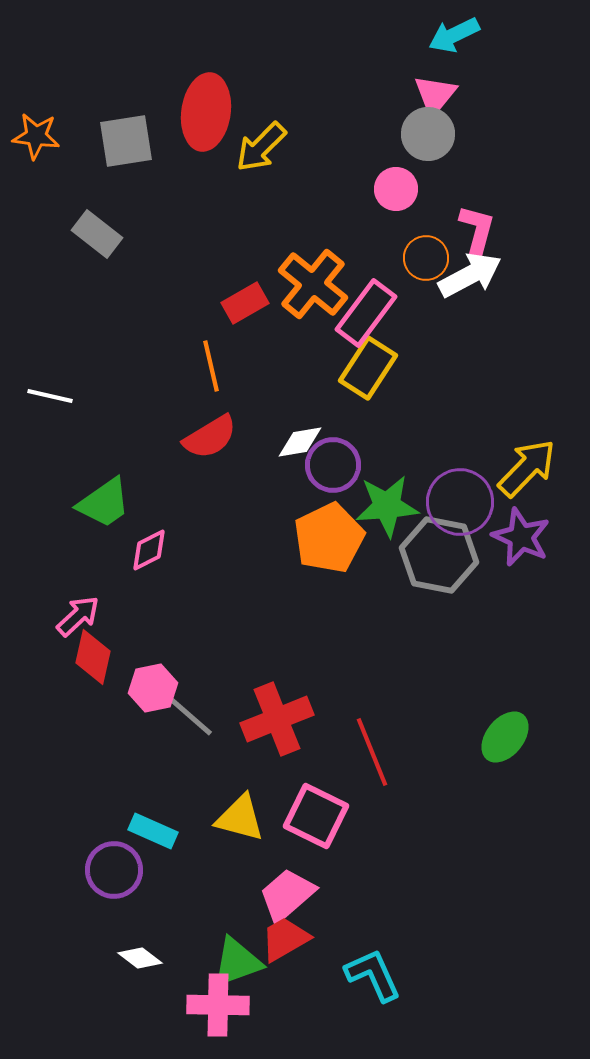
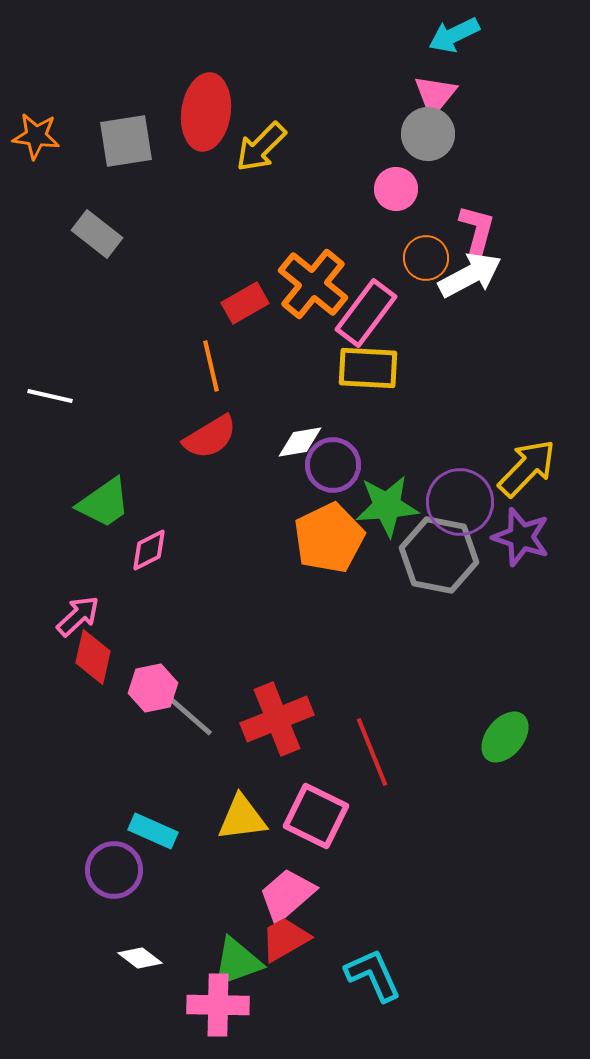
yellow rectangle at (368, 368): rotated 60 degrees clockwise
purple star at (521, 537): rotated 6 degrees counterclockwise
yellow triangle at (240, 818): moved 2 px right; rotated 22 degrees counterclockwise
